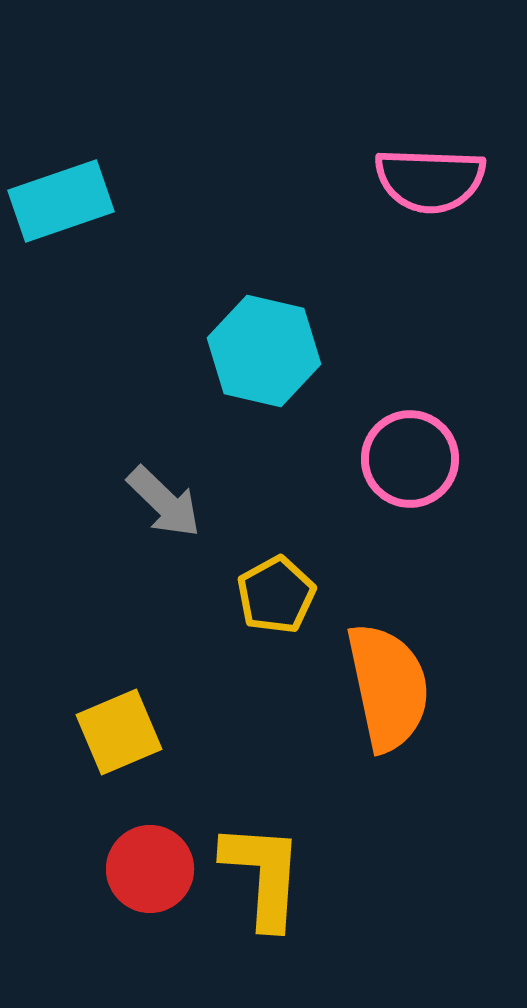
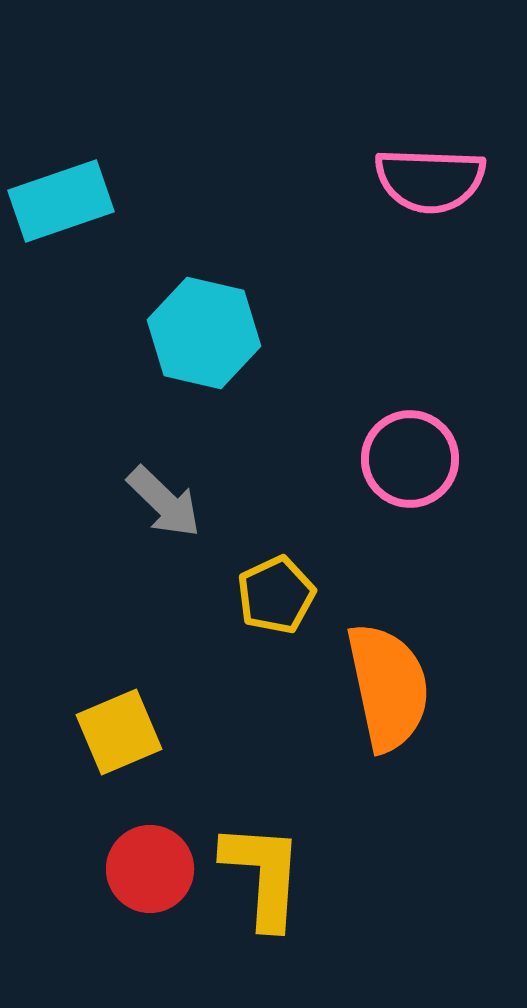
cyan hexagon: moved 60 px left, 18 px up
yellow pentagon: rotated 4 degrees clockwise
